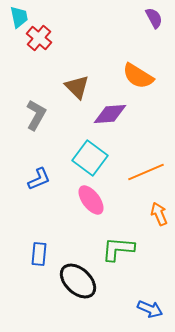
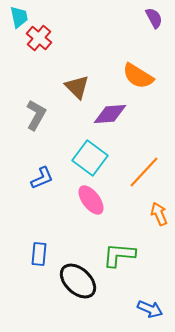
orange line: moved 2 px left; rotated 24 degrees counterclockwise
blue L-shape: moved 3 px right, 1 px up
green L-shape: moved 1 px right, 6 px down
